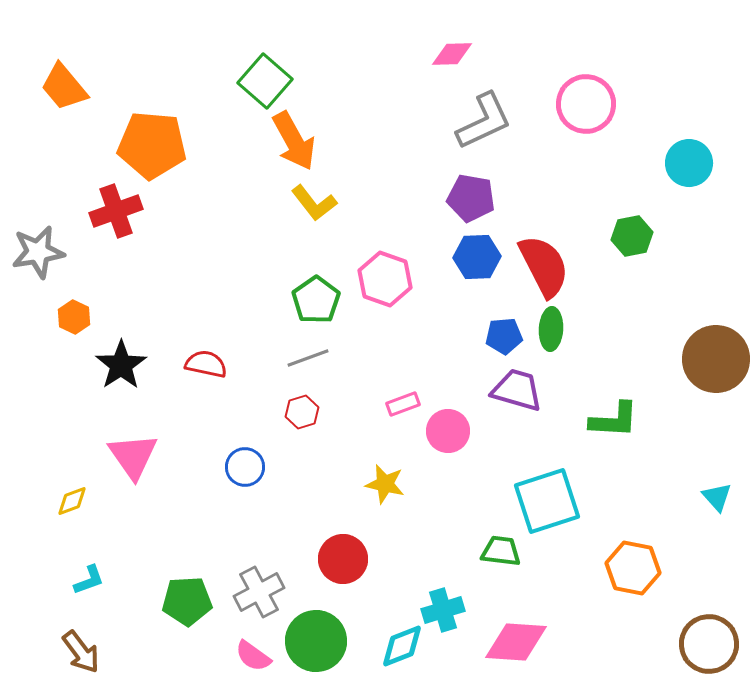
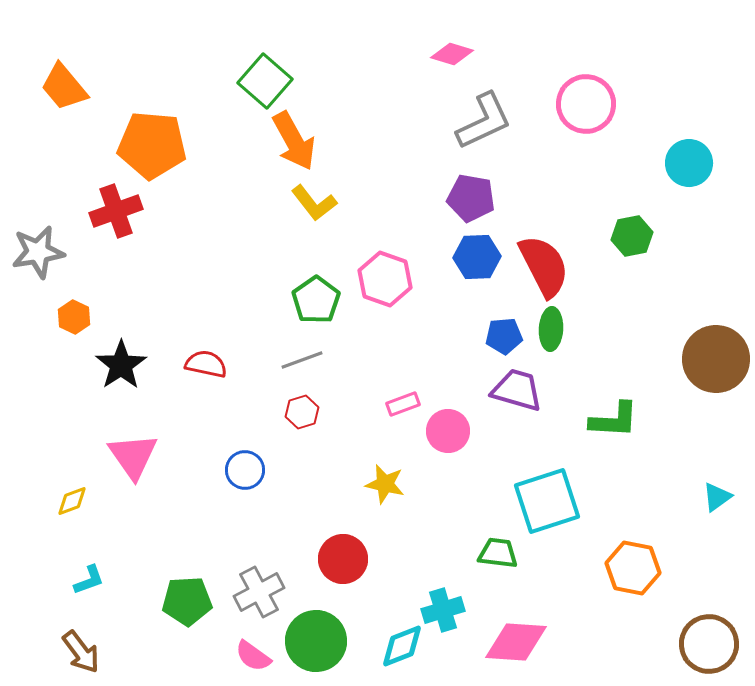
pink diamond at (452, 54): rotated 18 degrees clockwise
gray line at (308, 358): moved 6 px left, 2 px down
blue circle at (245, 467): moved 3 px down
cyan triangle at (717, 497): rotated 36 degrees clockwise
green trapezoid at (501, 551): moved 3 px left, 2 px down
